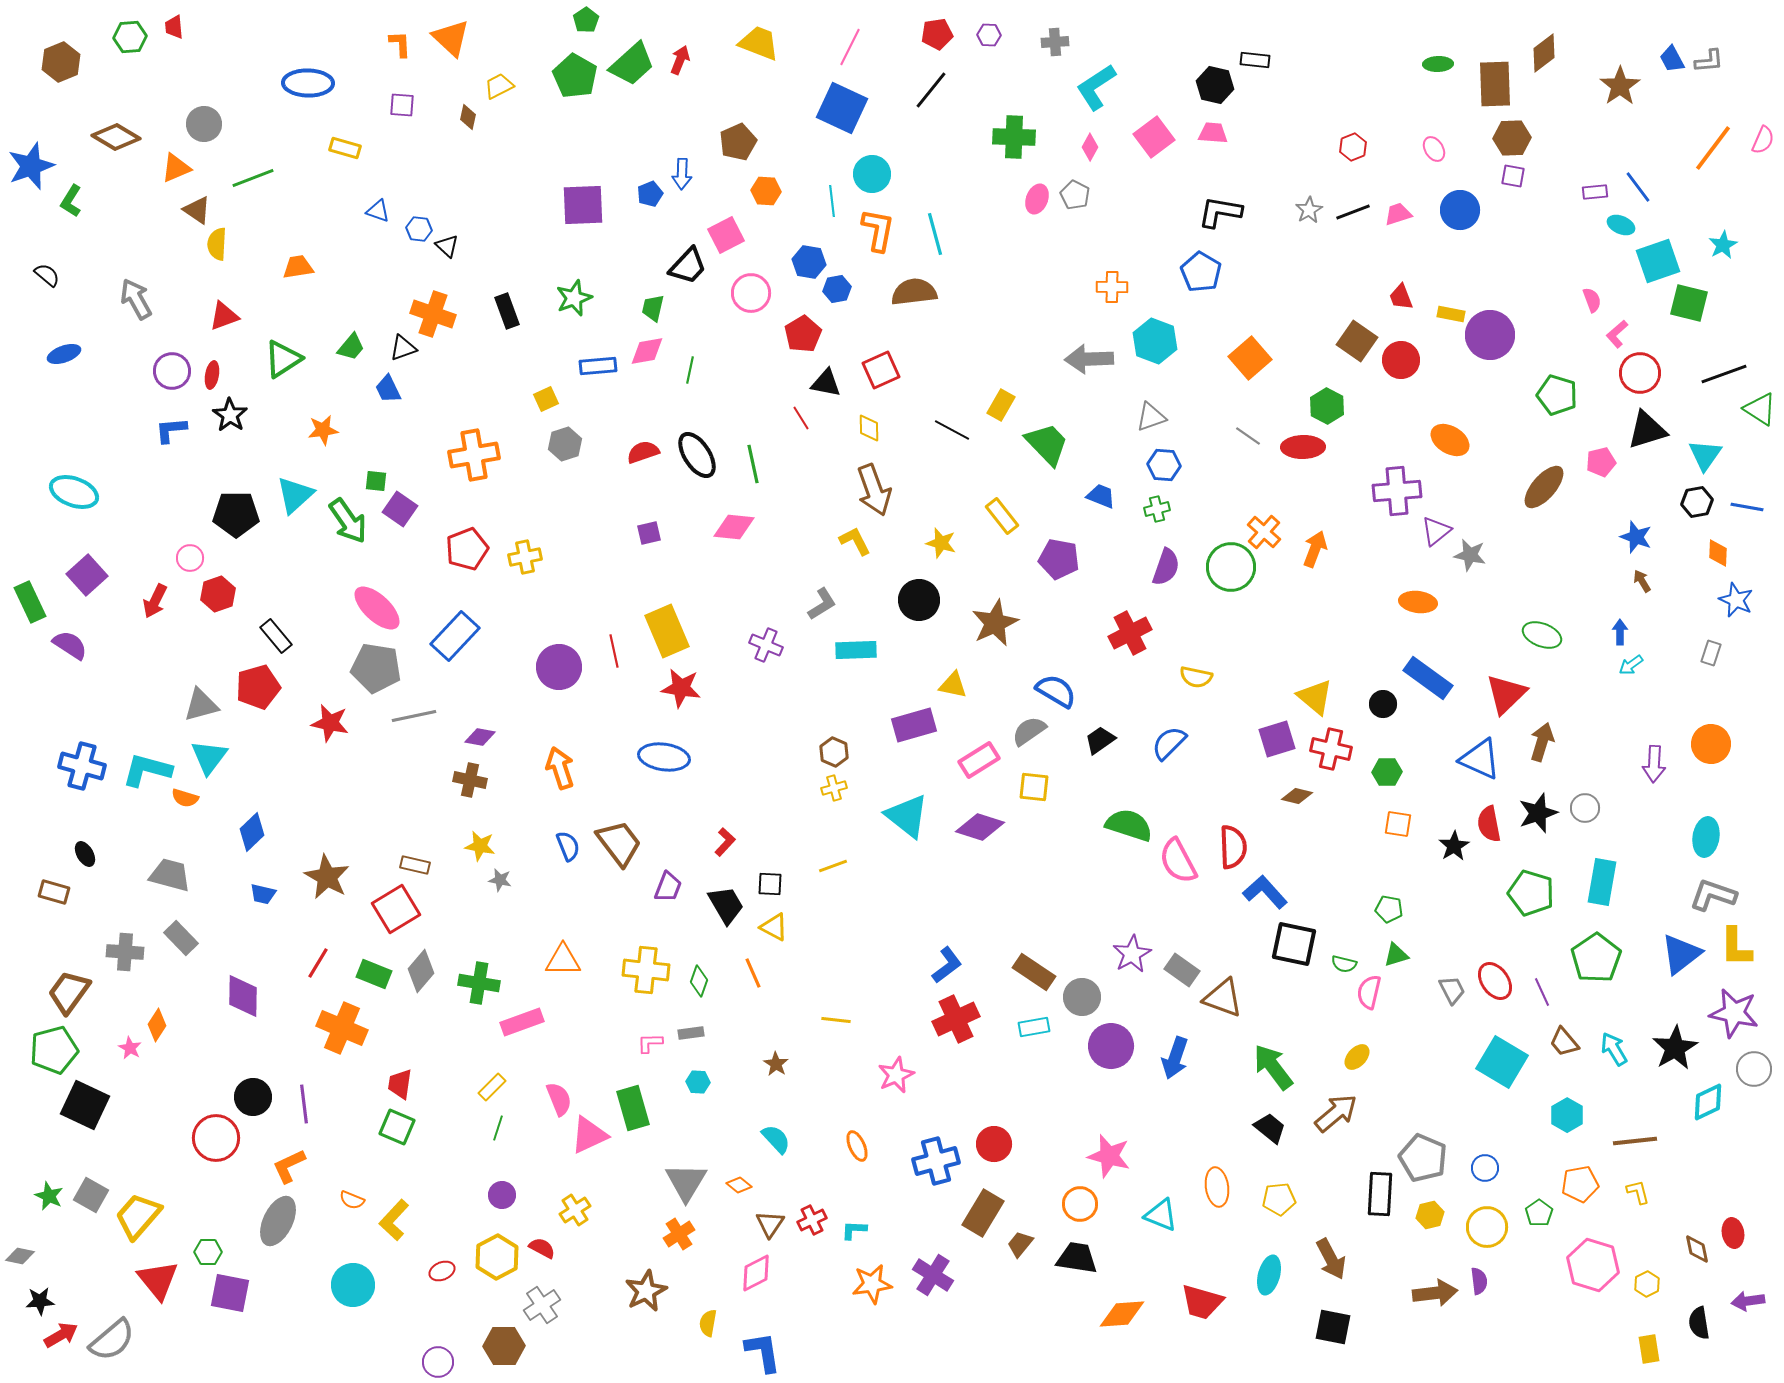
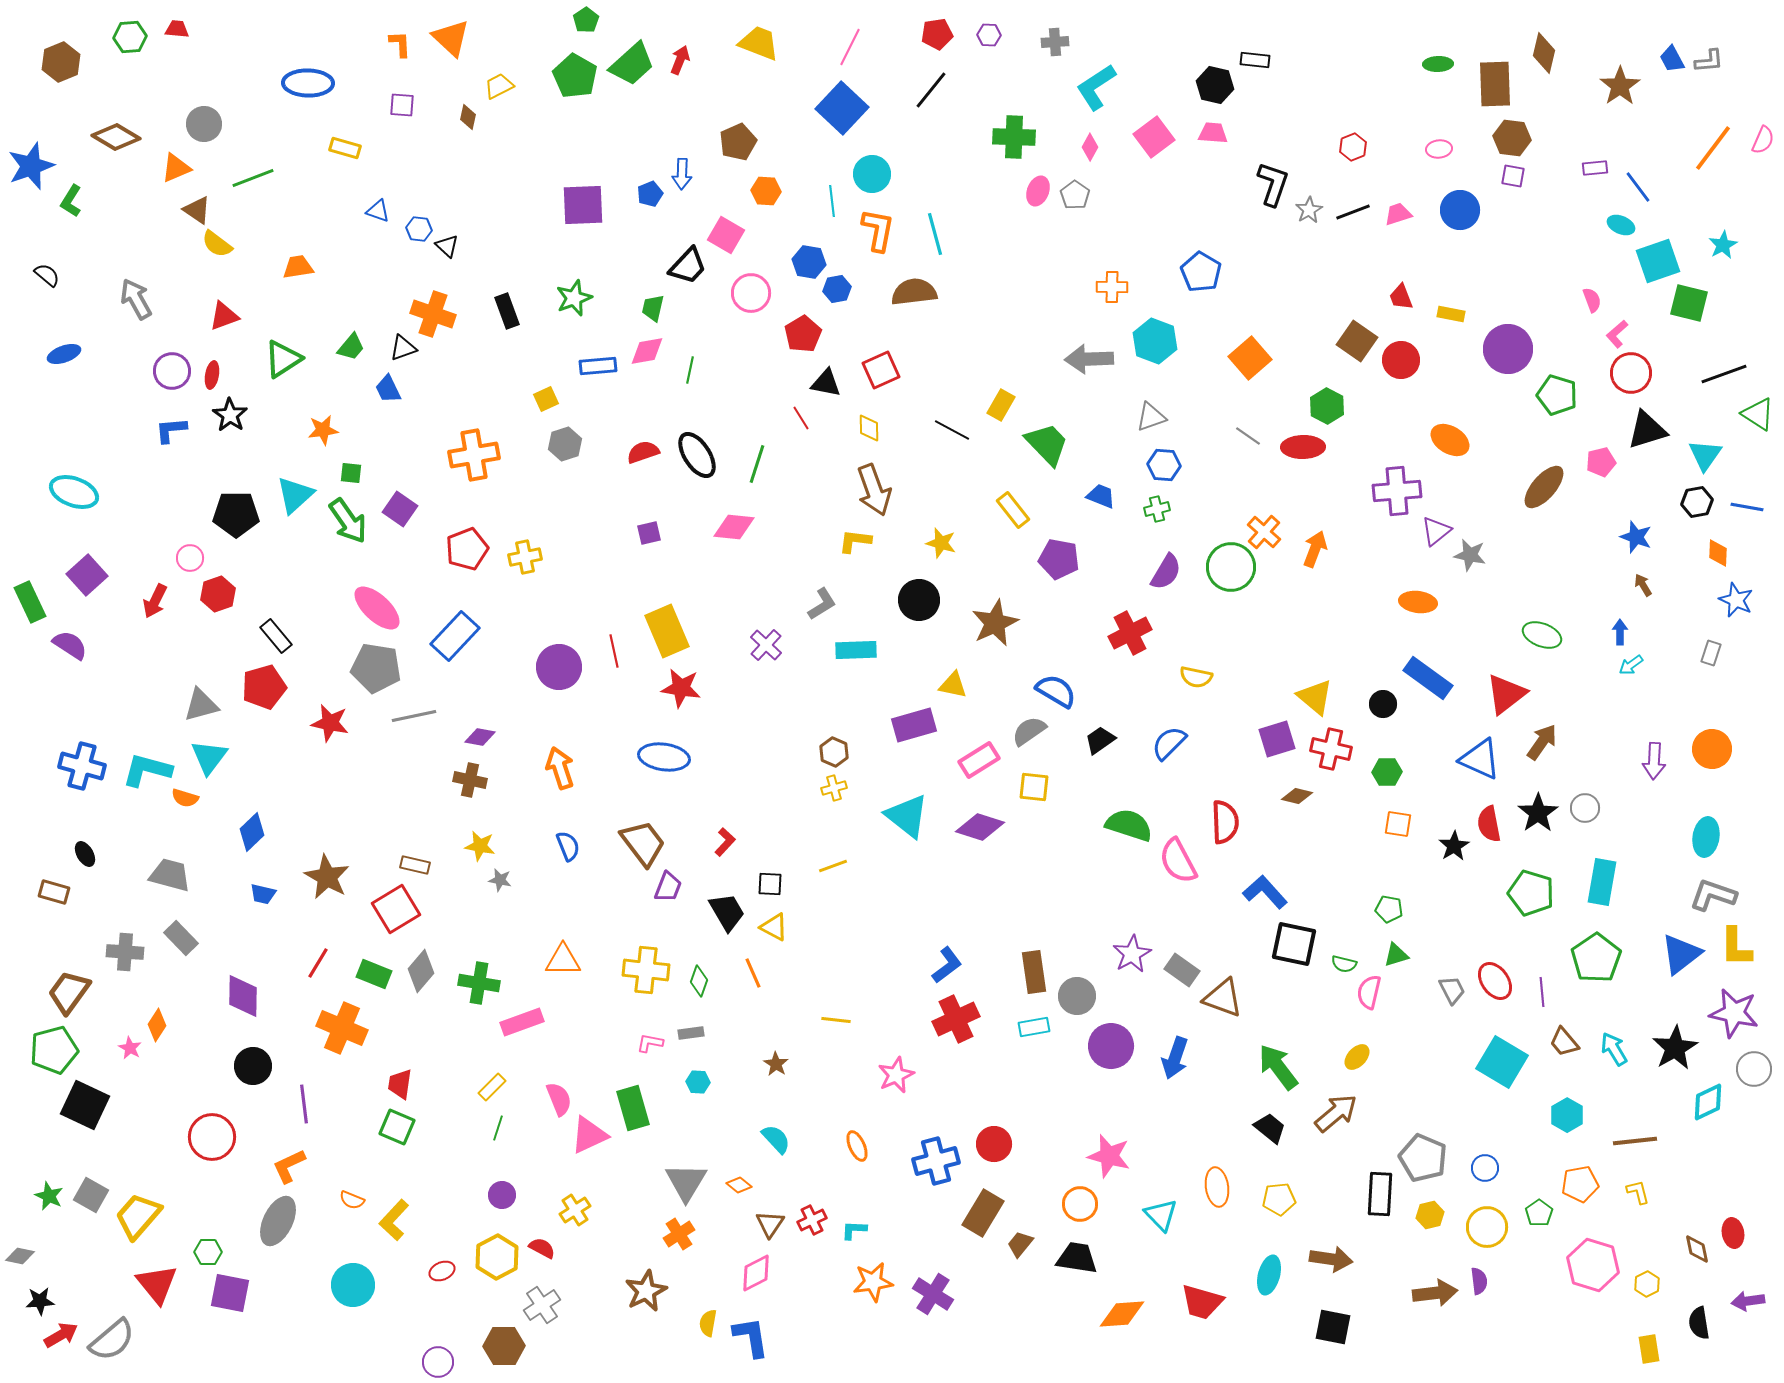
red trapezoid at (174, 27): moved 3 px right, 2 px down; rotated 100 degrees clockwise
brown diamond at (1544, 53): rotated 39 degrees counterclockwise
blue square at (842, 108): rotated 18 degrees clockwise
brown hexagon at (1512, 138): rotated 9 degrees clockwise
pink ellipse at (1434, 149): moved 5 px right; rotated 65 degrees counterclockwise
purple rectangle at (1595, 192): moved 24 px up
gray pentagon at (1075, 195): rotated 8 degrees clockwise
pink ellipse at (1037, 199): moved 1 px right, 8 px up
black L-shape at (1220, 212): moved 53 px right, 28 px up; rotated 99 degrees clockwise
pink square at (726, 235): rotated 33 degrees counterclockwise
yellow semicircle at (217, 244): rotated 56 degrees counterclockwise
purple circle at (1490, 335): moved 18 px right, 14 px down
red circle at (1640, 373): moved 9 px left
green triangle at (1760, 409): moved 2 px left, 5 px down
green line at (753, 464): moved 4 px right; rotated 30 degrees clockwise
green square at (376, 481): moved 25 px left, 8 px up
yellow rectangle at (1002, 516): moved 11 px right, 6 px up
yellow L-shape at (855, 541): rotated 56 degrees counterclockwise
purple semicircle at (1166, 567): moved 5 px down; rotated 12 degrees clockwise
brown arrow at (1642, 581): moved 1 px right, 4 px down
purple cross at (766, 645): rotated 20 degrees clockwise
red pentagon at (258, 687): moved 6 px right
red triangle at (1506, 694): rotated 6 degrees clockwise
brown arrow at (1542, 742): rotated 18 degrees clockwise
orange circle at (1711, 744): moved 1 px right, 5 px down
purple arrow at (1654, 764): moved 3 px up
black star at (1538, 813): rotated 15 degrees counterclockwise
brown trapezoid at (619, 843): moved 24 px right
red semicircle at (1233, 847): moved 8 px left, 25 px up
black trapezoid at (726, 905): moved 1 px right, 7 px down
brown rectangle at (1034, 972): rotated 48 degrees clockwise
purple line at (1542, 992): rotated 20 degrees clockwise
gray circle at (1082, 997): moved 5 px left, 1 px up
pink L-shape at (650, 1043): rotated 12 degrees clockwise
green arrow at (1273, 1067): moved 5 px right
black circle at (253, 1097): moved 31 px up
red circle at (216, 1138): moved 4 px left, 1 px up
cyan triangle at (1161, 1215): rotated 24 degrees clockwise
brown arrow at (1331, 1259): rotated 54 degrees counterclockwise
purple cross at (933, 1275): moved 19 px down
red triangle at (158, 1280): moved 1 px left, 4 px down
orange star at (872, 1284): moved 1 px right, 2 px up
blue L-shape at (763, 1352): moved 12 px left, 15 px up
